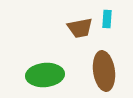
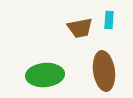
cyan rectangle: moved 2 px right, 1 px down
